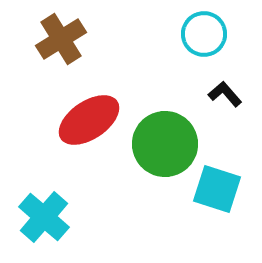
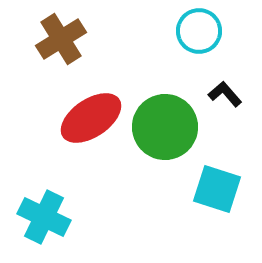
cyan circle: moved 5 px left, 3 px up
red ellipse: moved 2 px right, 2 px up
green circle: moved 17 px up
cyan cross: rotated 15 degrees counterclockwise
